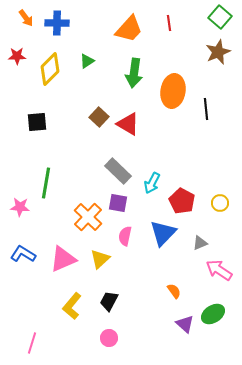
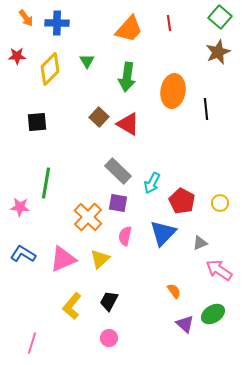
green triangle: rotated 28 degrees counterclockwise
green arrow: moved 7 px left, 4 px down
